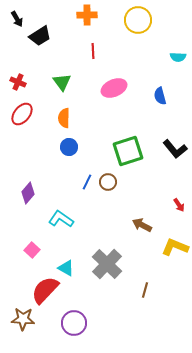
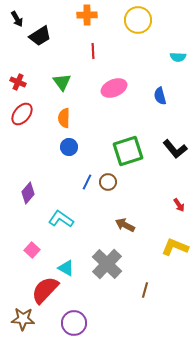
brown arrow: moved 17 px left
